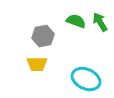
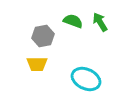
green semicircle: moved 3 px left
